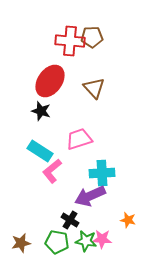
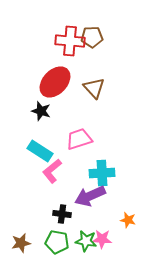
red ellipse: moved 5 px right, 1 px down; rotated 8 degrees clockwise
black cross: moved 8 px left, 6 px up; rotated 24 degrees counterclockwise
